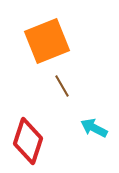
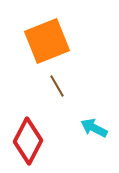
brown line: moved 5 px left
red diamond: rotated 9 degrees clockwise
